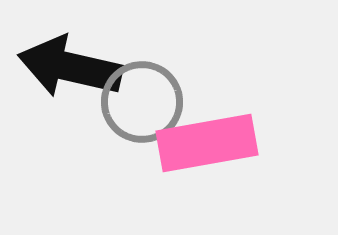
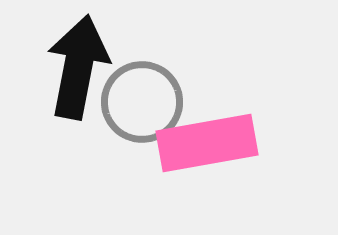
black arrow: moved 8 px right; rotated 88 degrees clockwise
